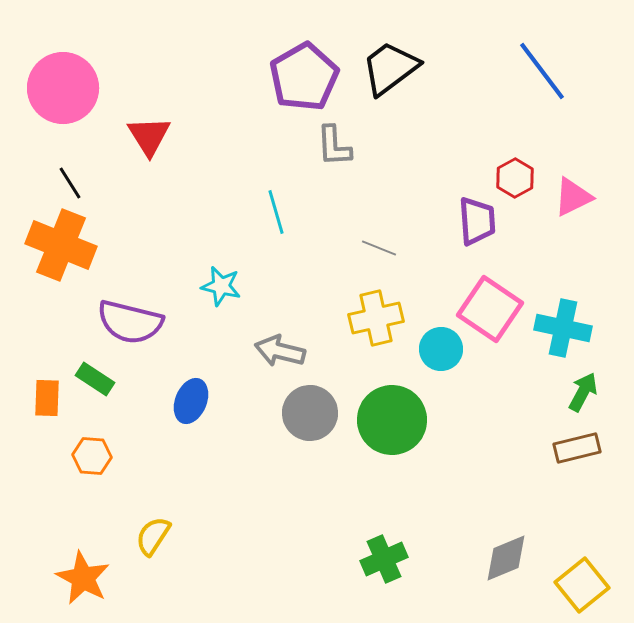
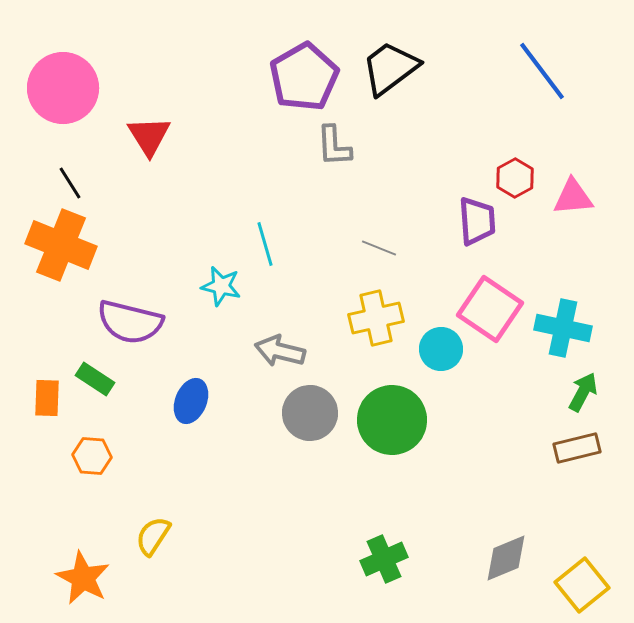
pink triangle: rotated 21 degrees clockwise
cyan line: moved 11 px left, 32 px down
